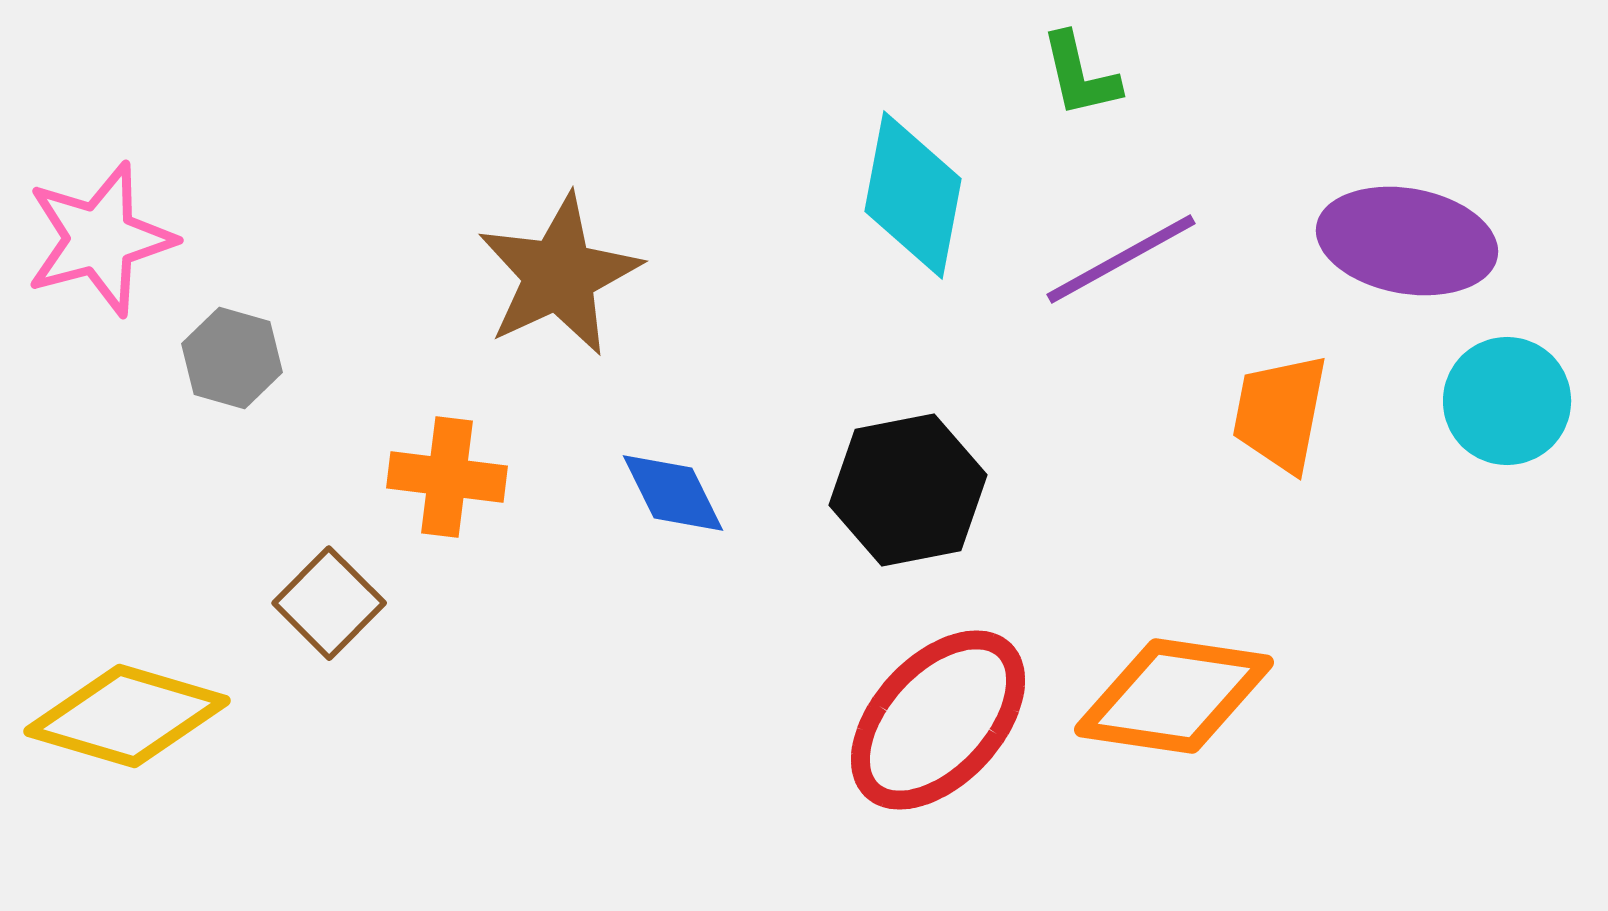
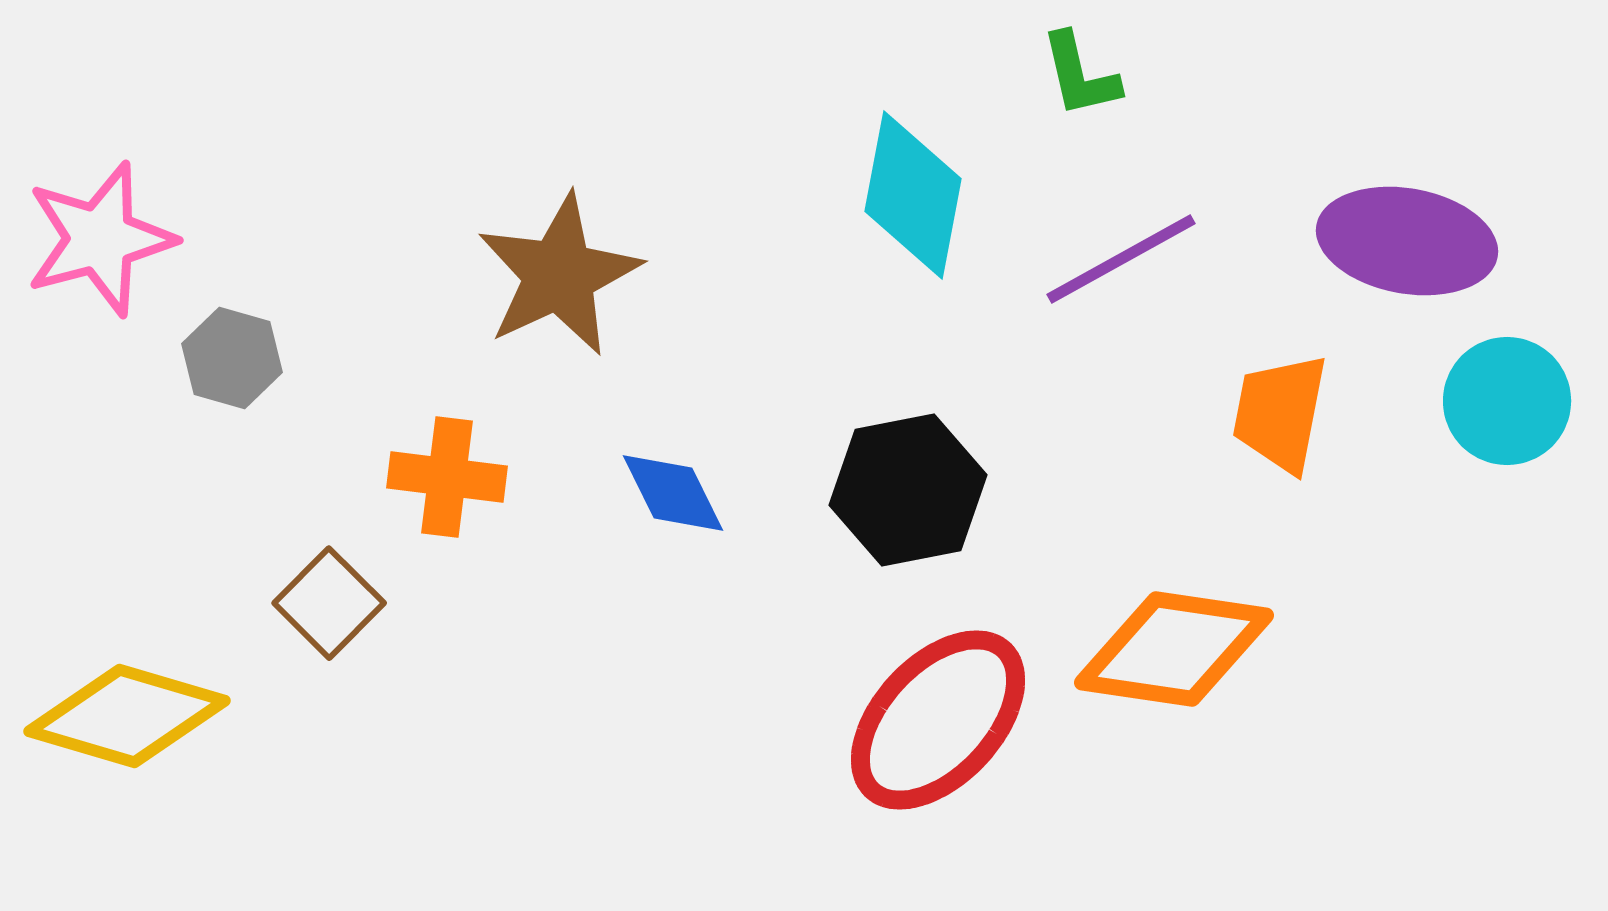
orange diamond: moved 47 px up
